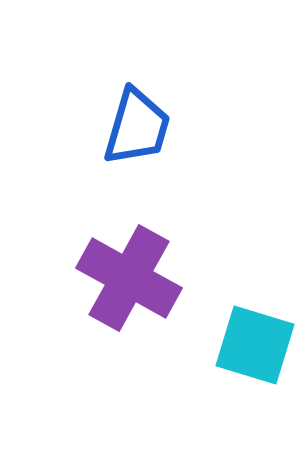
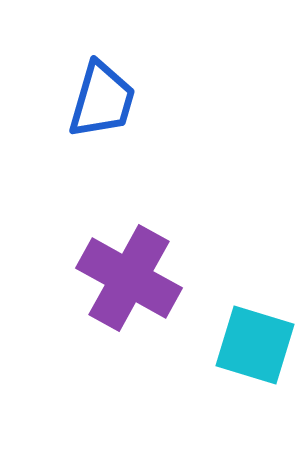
blue trapezoid: moved 35 px left, 27 px up
